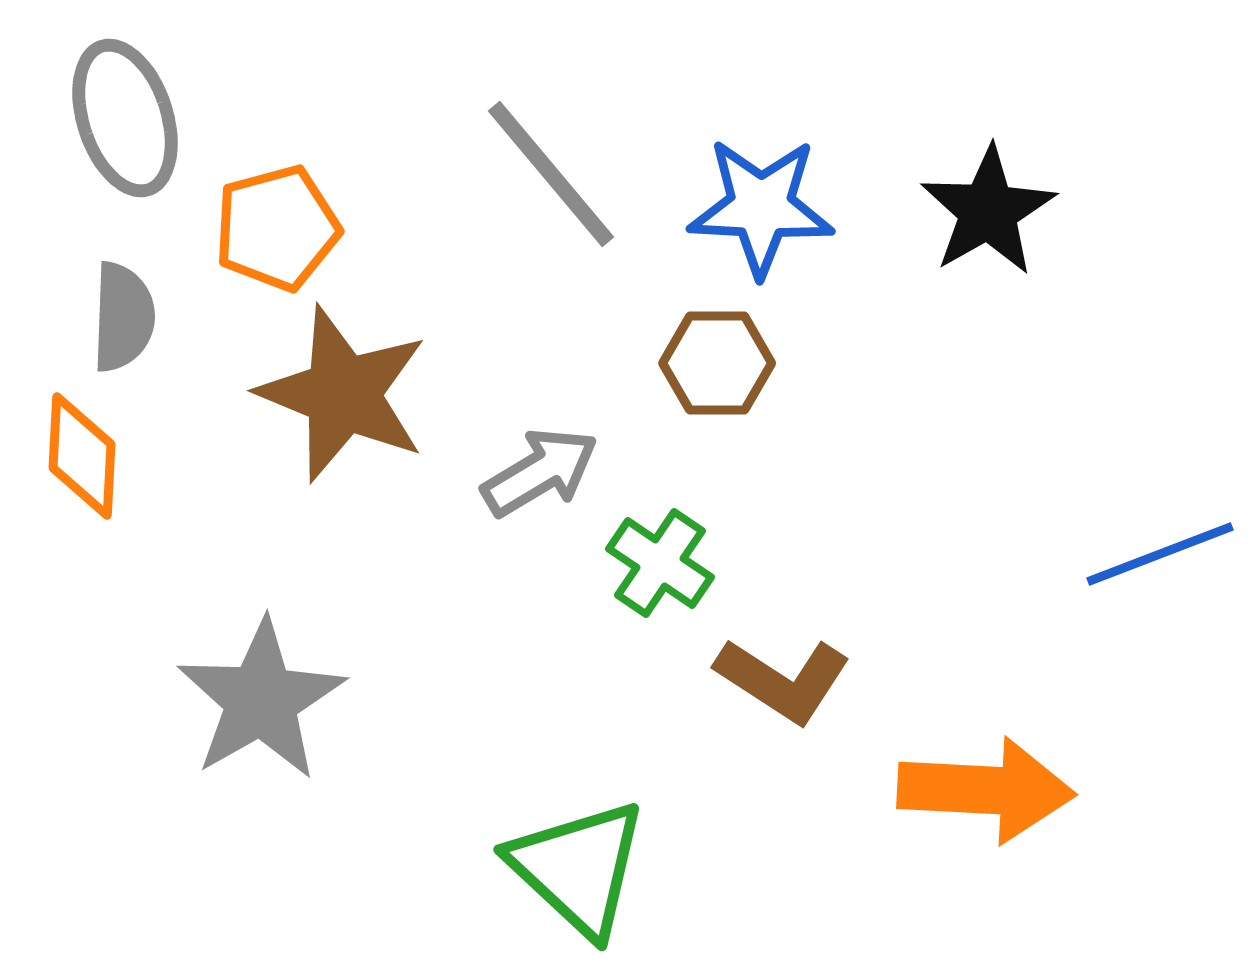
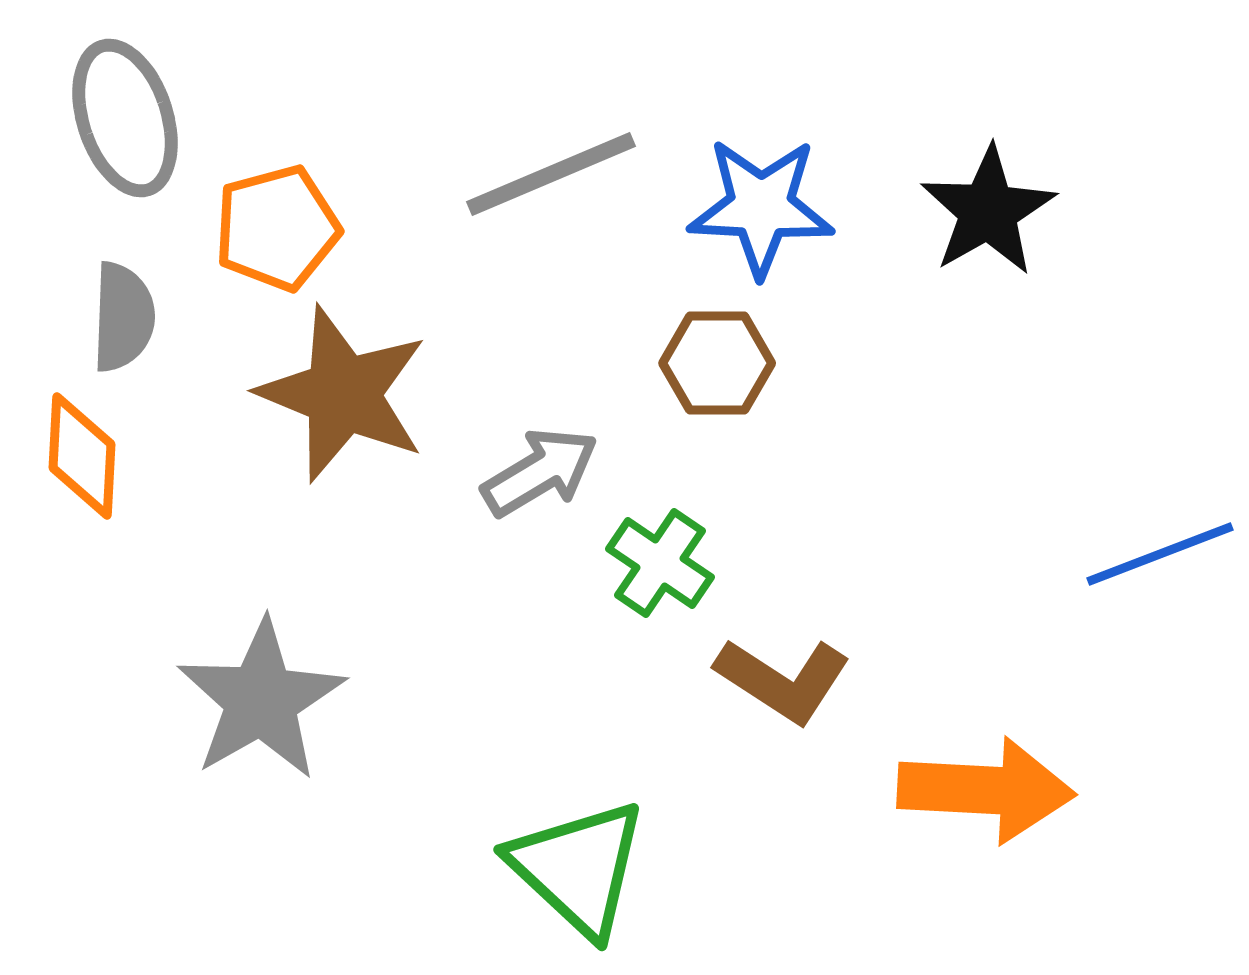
gray line: rotated 73 degrees counterclockwise
